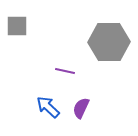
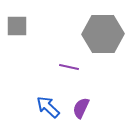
gray hexagon: moved 6 px left, 8 px up
purple line: moved 4 px right, 4 px up
